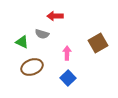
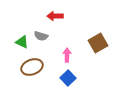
gray semicircle: moved 1 px left, 2 px down
pink arrow: moved 2 px down
